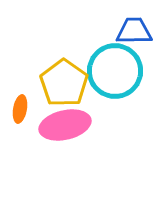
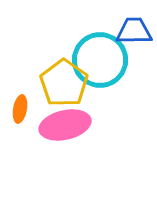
cyan circle: moved 15 px left, 11 px up
